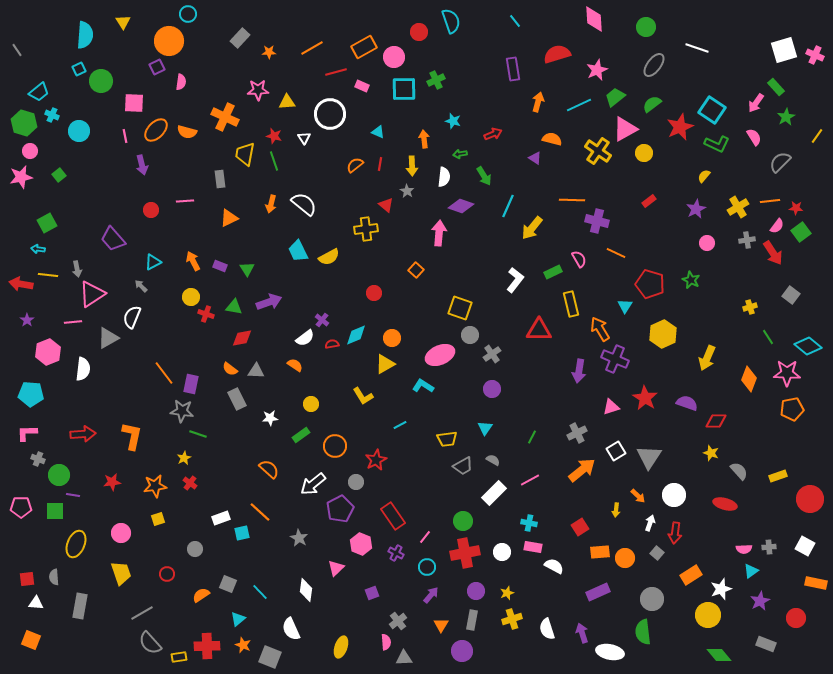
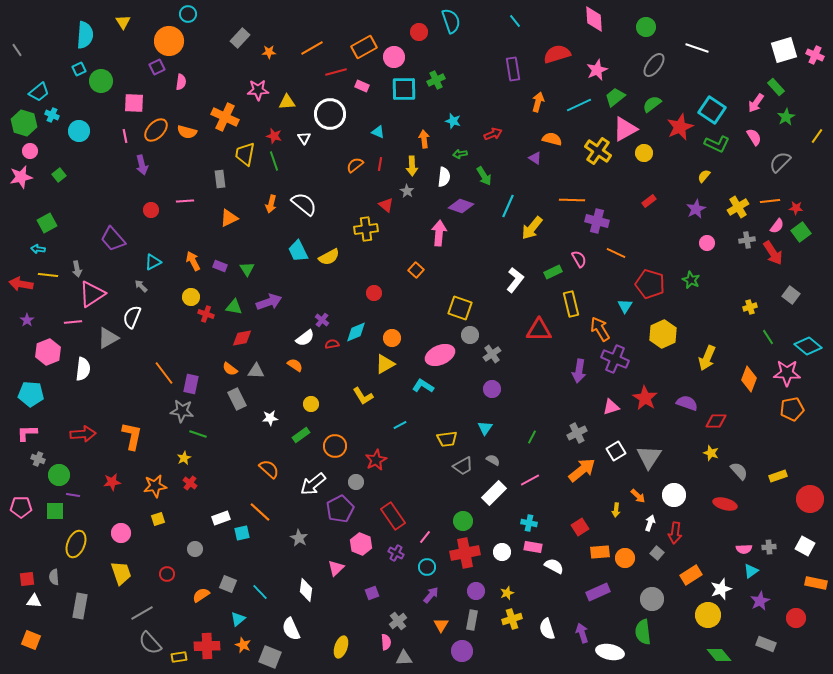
cyan diamond at (356, 335): moved 3 px up
white triangle at (36, 603): moved 2 px left, 2 px up
